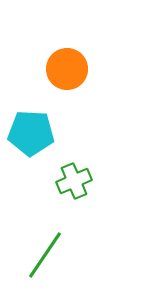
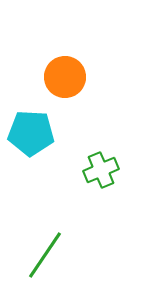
orange circle: moved 2 px left, 8 px down
green cross: moved 27 px right, 11 px up
